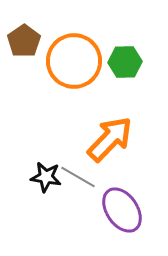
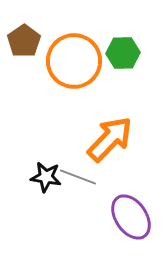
green hexagon: moved 2 px left, 9 px up
gray line: rotated 9 degrees counterclockwise
purple ellipse: moved 9 px right, 7 px down
